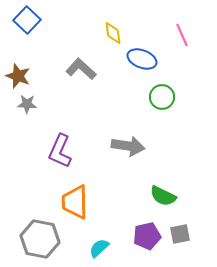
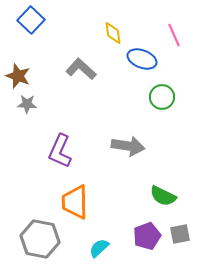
blue square: moved 4 px right
pink line: moved 8 px left
purple pentagon: rotated 8 degrees counterclockwise
